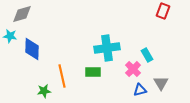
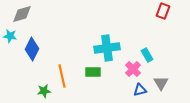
blue diamond: rotated 25 degrees clockwise
